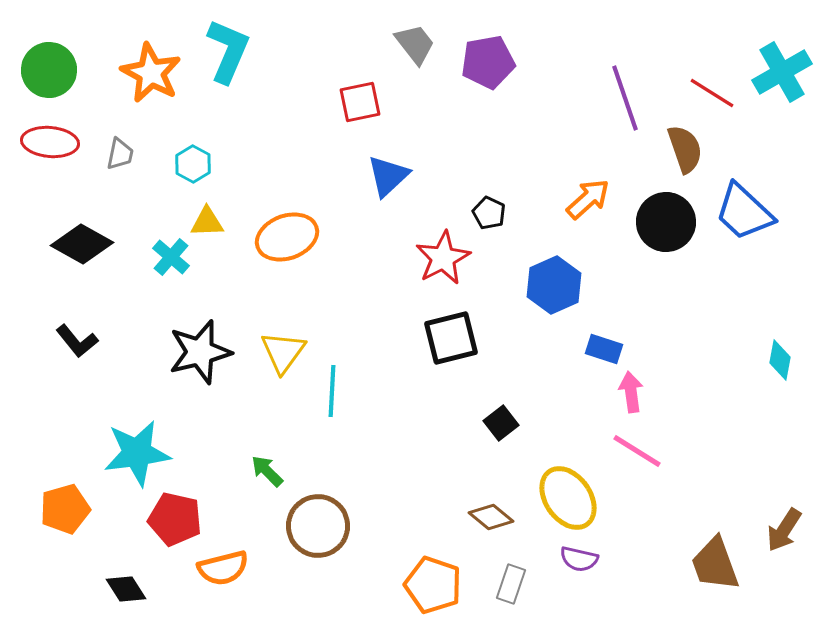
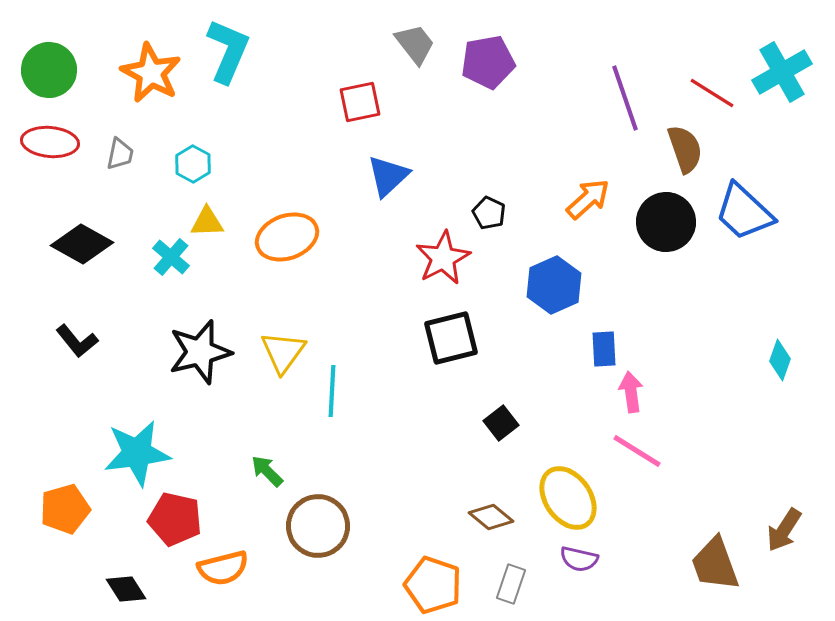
blue rectangle at (604, 349): rotated 69 degrees clockwise
cyan diamond at (780, 360): rotated 9 degrees clockwise
